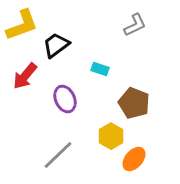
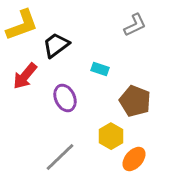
purple ellipse: moved 1 px up
brown pentagon: moved 1 px right, 2 px up
gray line: moved 2 px right, 2 px down
